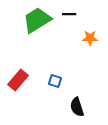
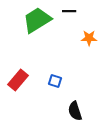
black line: moved 3 px up
orange star: moved 1 px left
black semicircle: moved 2 px left, 4 px down
